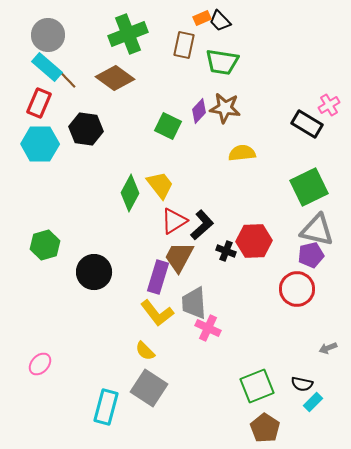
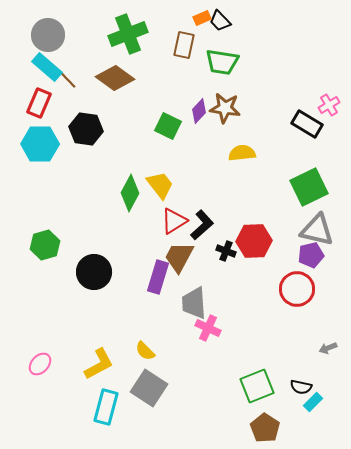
yellow L-shape at (157, 313): moved 58 px left, 51 px down; rotated 80 degrees counterclockwise
black semicircle at (302, 384): moved 1 px left, 3 px down
